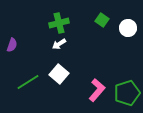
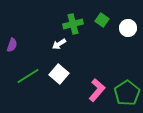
green cross: moved 14 px right, 1 px down
green line: moved 6 px up
green pentagon: rotated 15 degrees counterclockwise
